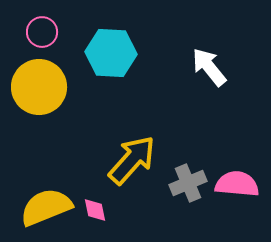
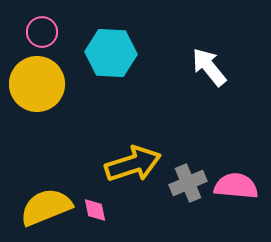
yellow circle: moved 2 px left, 3 px up
yellow arrow: moved 1 px right, 4 px down; rotated 30 degrees clockwise
pink semicircle: moved 1 px left, 2 px down
